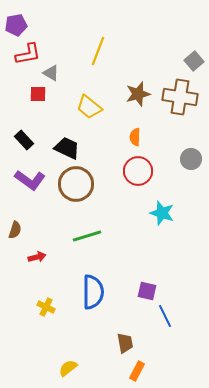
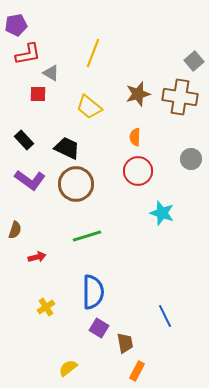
yellow line: moved 5 px left, 2 px down
purple square: moved 48 px left, 37 px down; rotated 18 degrees clockwise
yellow cross: rotated 30 degrees clockwise
